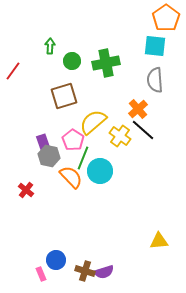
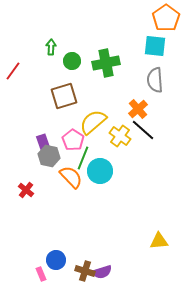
green arrow: moved 1 px right, 1 px down
purple semicircle: moved 2 px left
